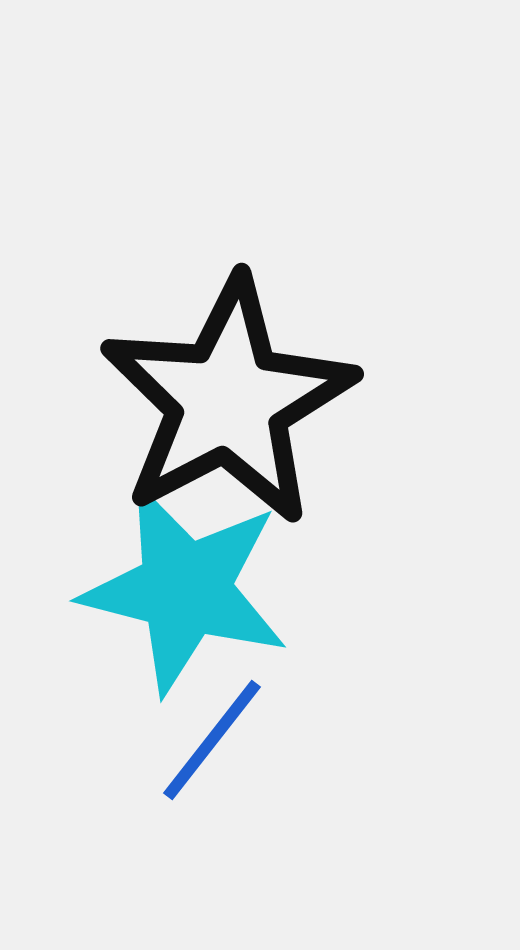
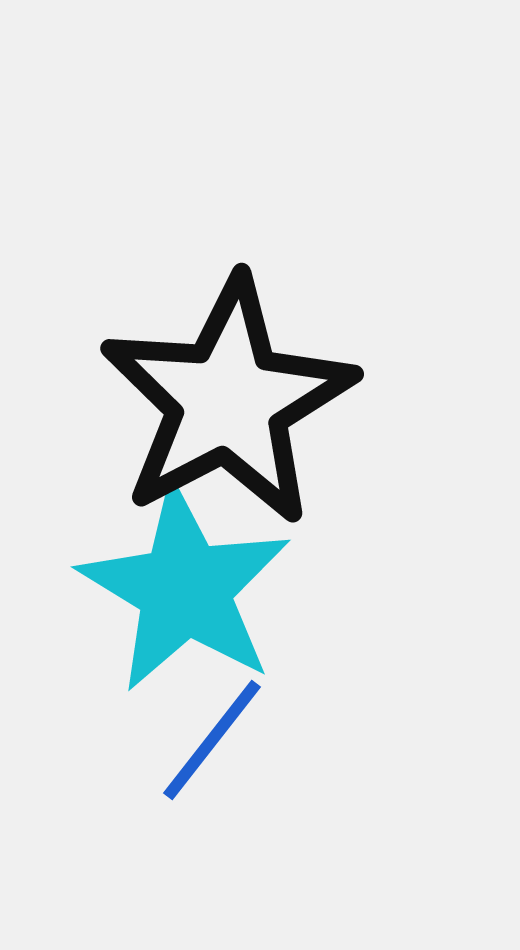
cyan star: rotated 17 degrees clockwise
